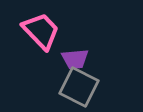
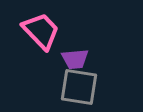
gray square: rotated 18 degrees counterclockwise
